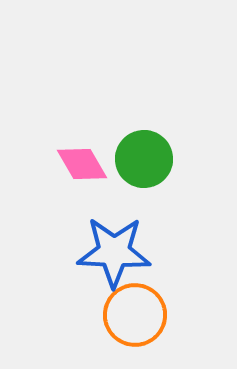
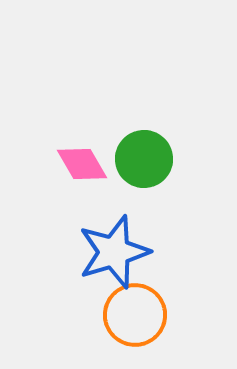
blue star: rotated 20 degrees counterclockwise
